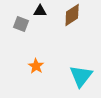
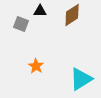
cyan triangle: moved 3 px down; rotated 20 degrees clockwise
